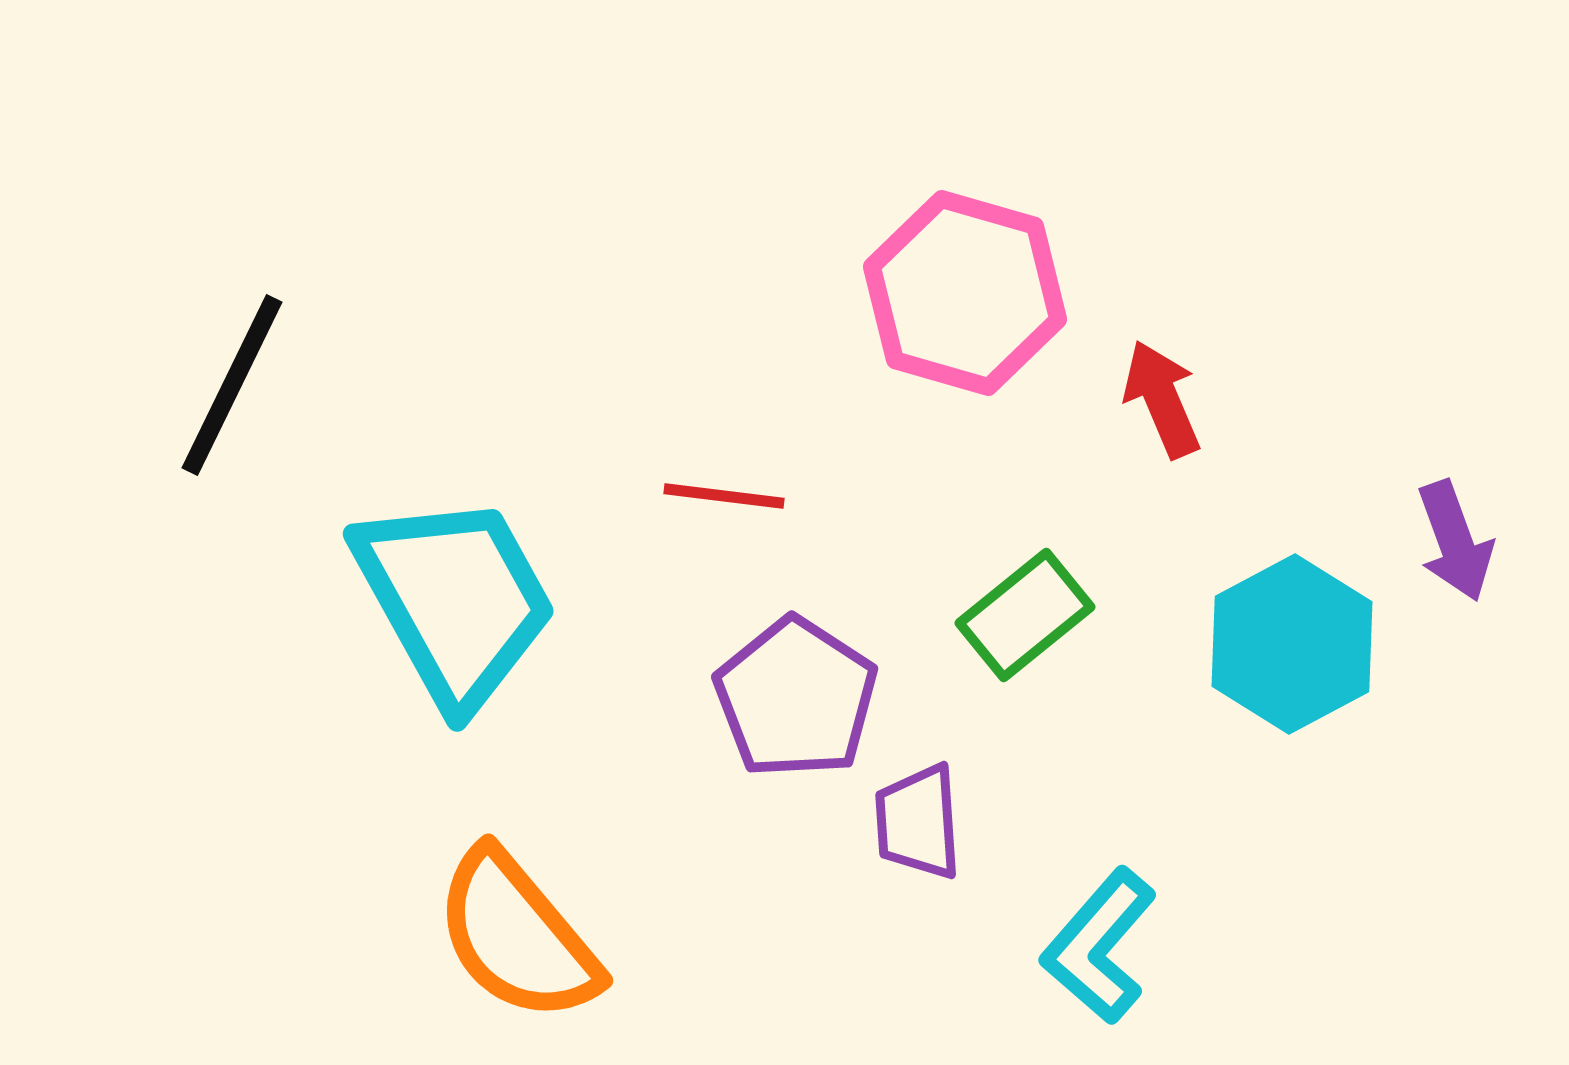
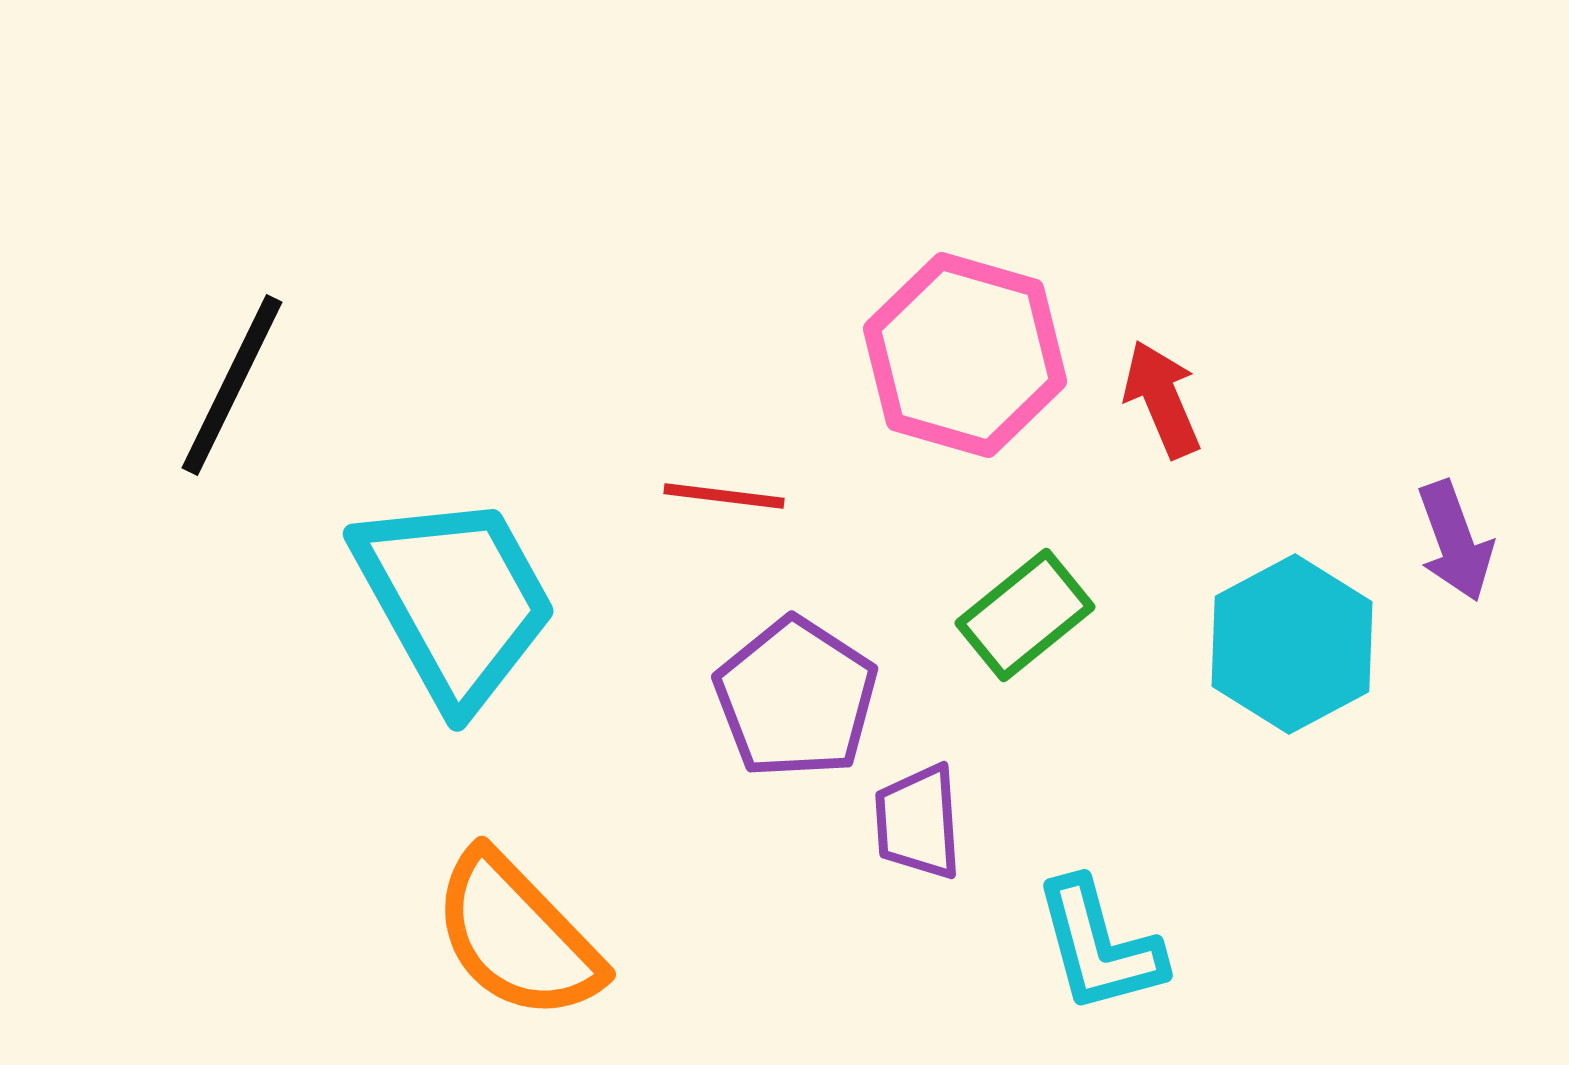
pink hexagon: moved 62 px down
orange semicircle: rotated 4 degrees counterclockwise
cyan L-shape: rotated 56 degrees counterclockwise
